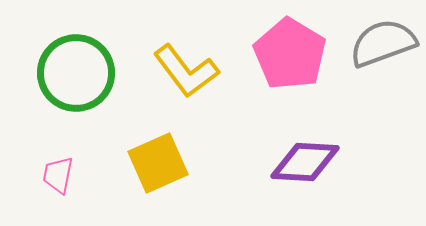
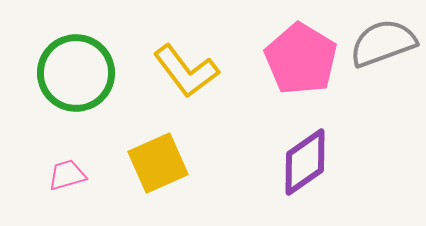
pink pentagon: moved 11 px right, 5 px down
purple diamond: rotated 38 degrees counterclockwise
pink trapezoid: moved 9 px right; rotated 63 degrees clockwise
